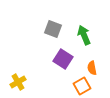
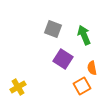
yellow cross: moved 5 px down
